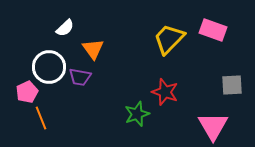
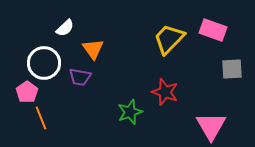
white circle: moved 5 px left, 4 px up
gray square: moved 16 px up
pink pentagon: rotated 10 degrees counterclockwise
green star: moved 7 px left, 2 px up
pink triangle: moved 2 px left
